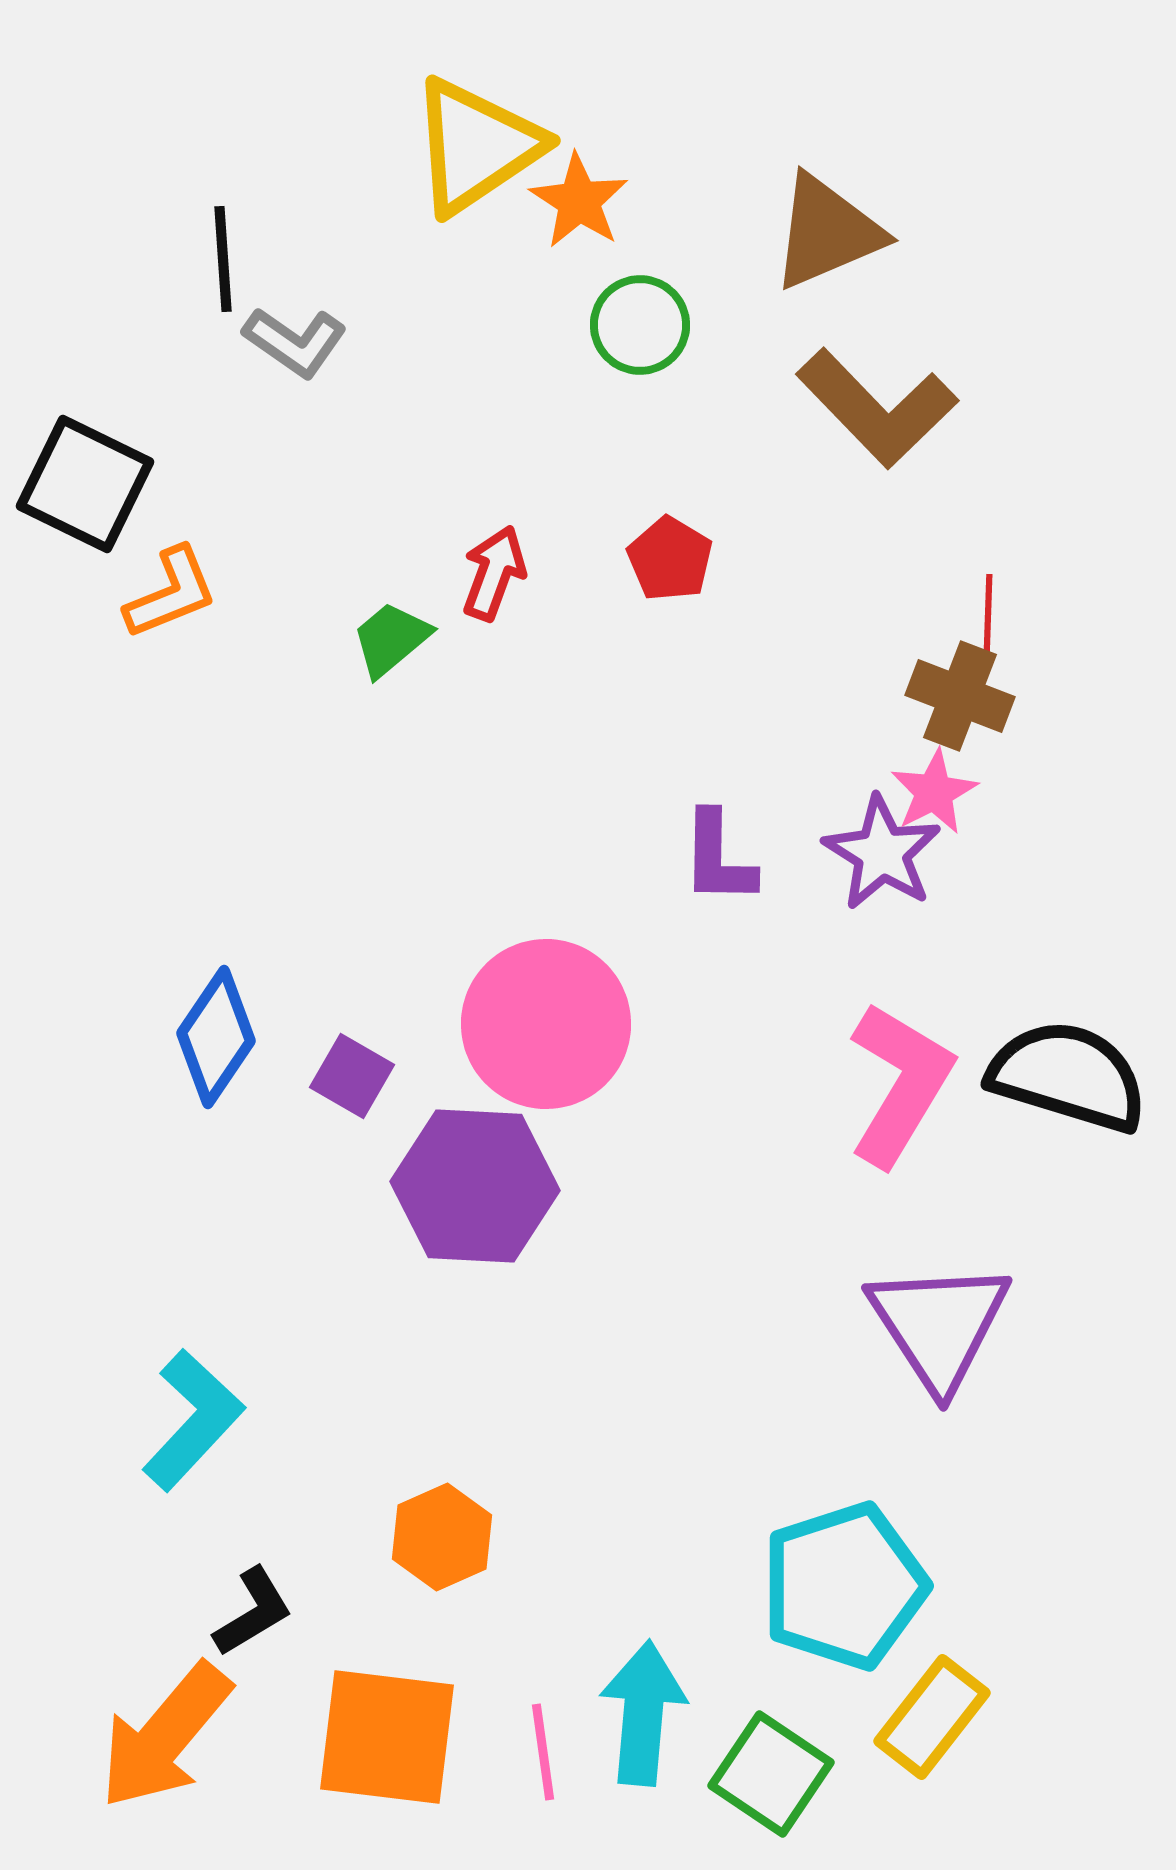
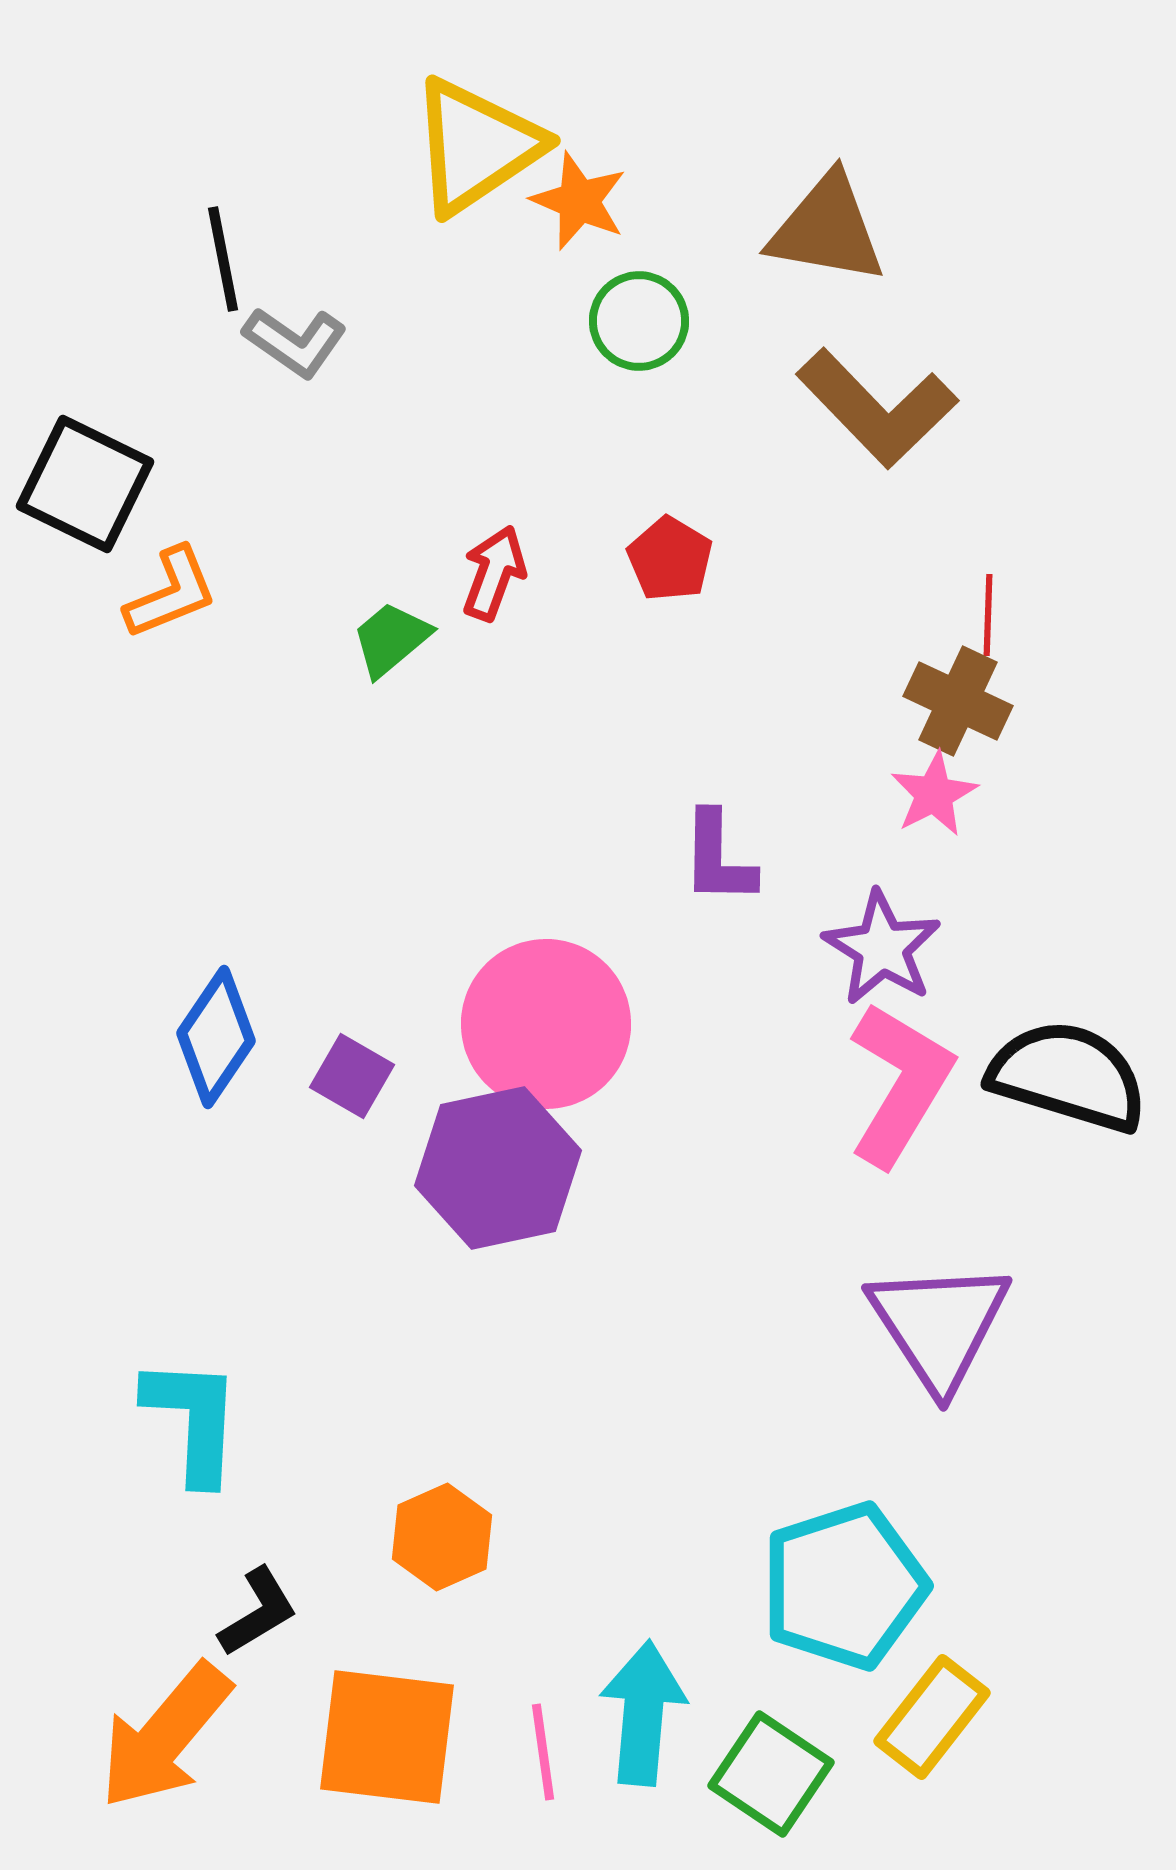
orange star: rotated 10 degrees counterclockwise
brown triangle: moved 3 px up; rotated 33 degrees clockwise
black line: rotated 7 degrees counterclockwise
green circle: moved 1 px left, 4 px up
brown cross: moved 2 px left, 5 px down; rotated 4 degrees clockwise
pink star: moved 2 px down
purple star: moved 95 px down
purple hexagon: moved 23 px right, 18 px up; rotated 15 degrees counterclockwise
cyan L-shape: rotated 40 degrees counterclockwise
black L-shape: moved 5 px right
